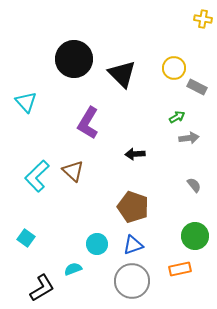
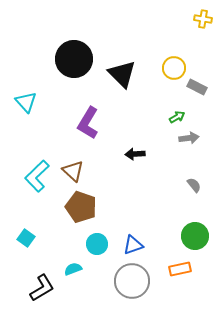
brown pentagon: moved 52 px left
